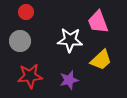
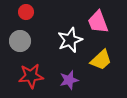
white star: rotated 25 degrees counterclockwise
red star: moved 1 px right
